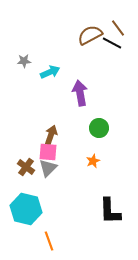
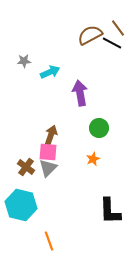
orange star: moved 2 px up
cyan hexagon: moved 5 px left, 4 px up
